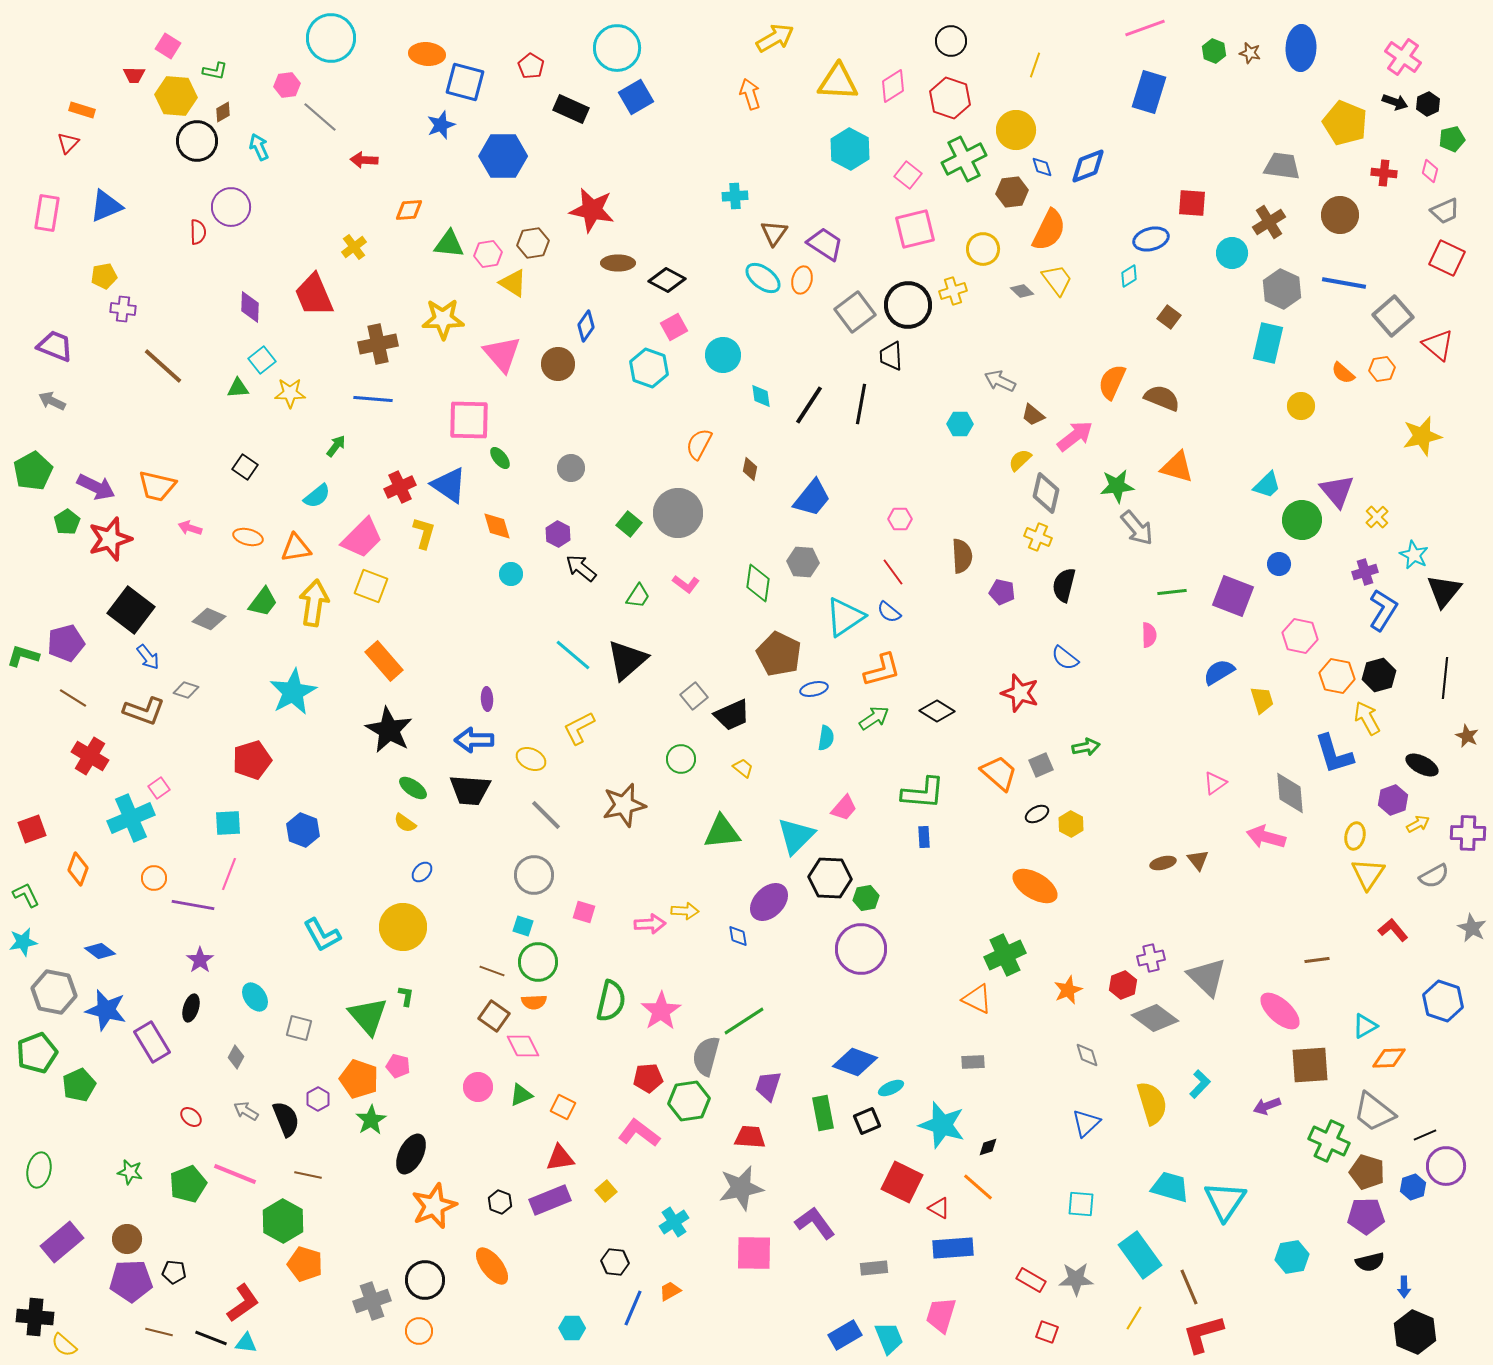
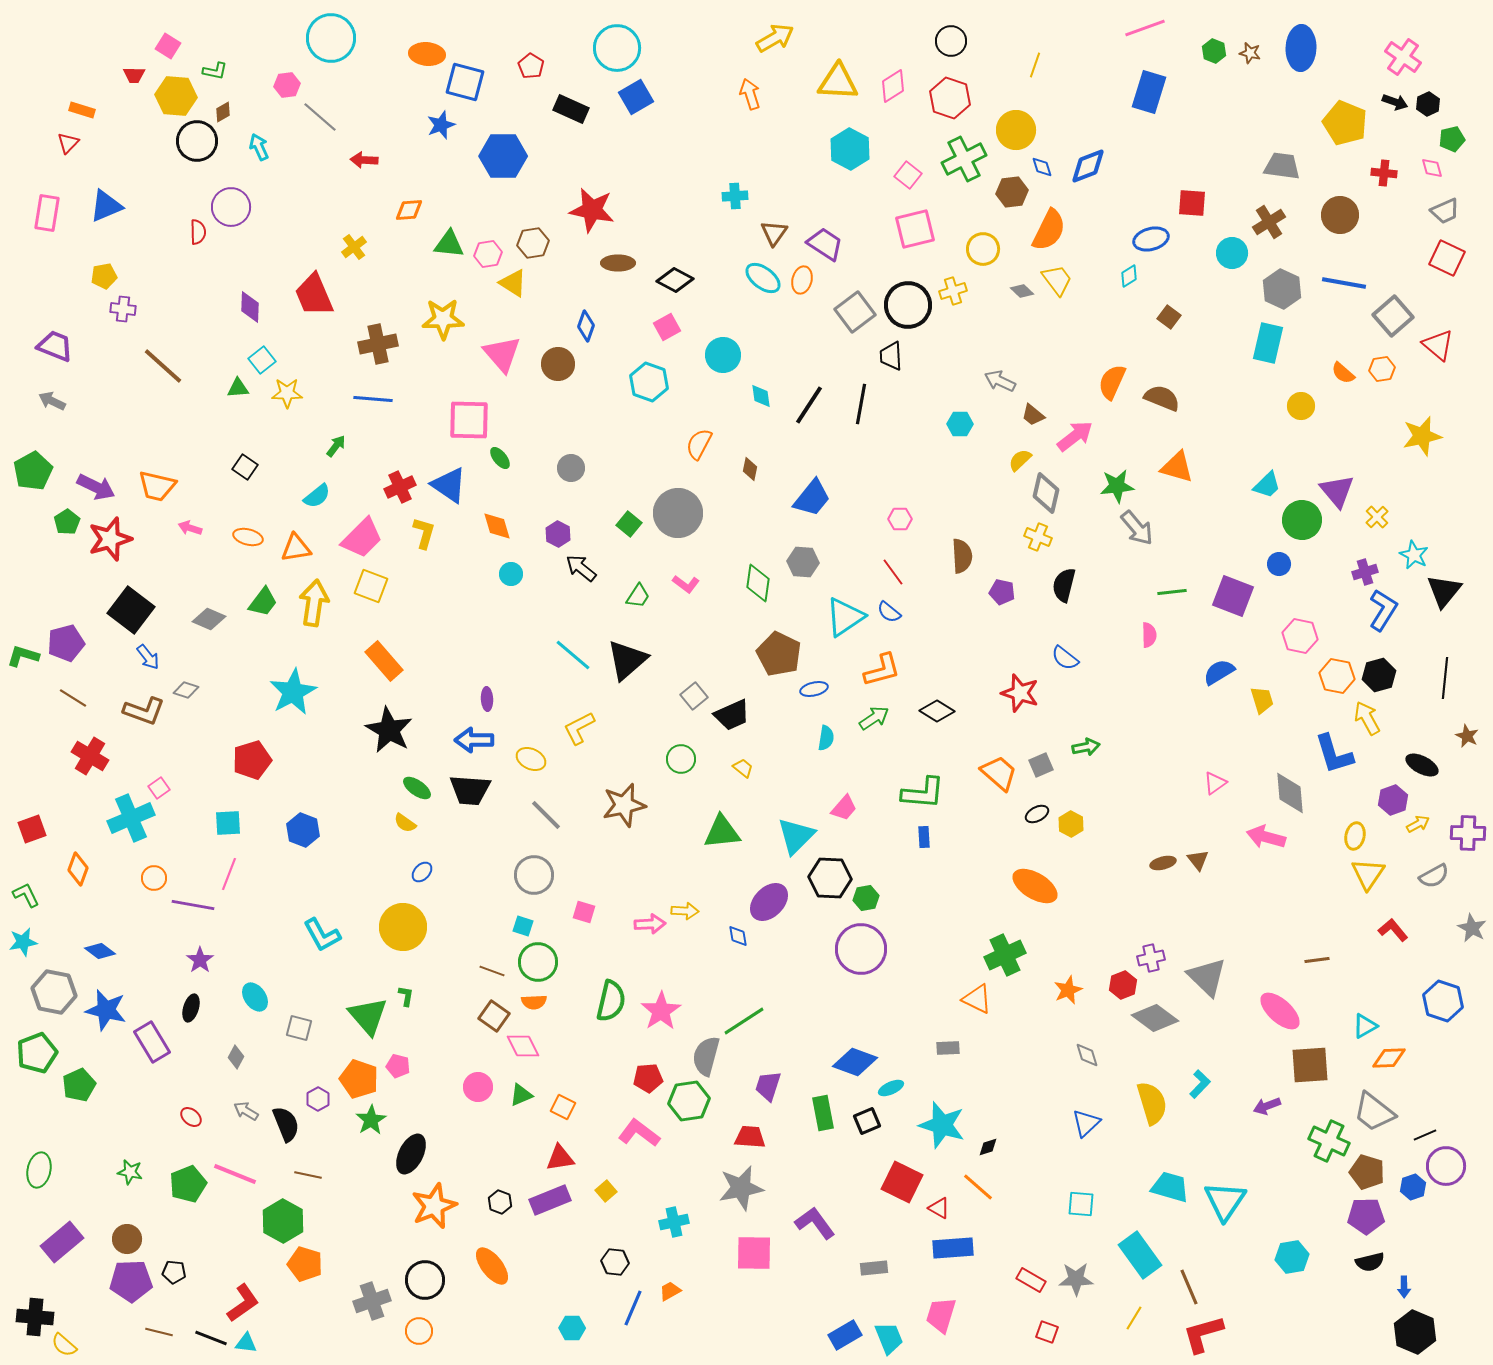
pink diamond at (1430, 171): moved 2 px right, 3 px up; rotated 30 degrees counterclockwise
black diamond at (667, 280): moved 8 px right
blue diamond at (586, 326): rotated 16 degrees counterclockwise
pink square at (674, 327): moved 7 px left
cyan hexagon at (649, 368): moved 14 px down
yellow star at (290, 393): moved 3 px left
green ellipse at (413, 788): moved 4 px right
gray rectangle at (973, 1062): moved 25 px left, 14 px up
black semicircle at (286, 1119): moved 5 px down
cyan cross at (674, 1222): rotated 20 degrees clockwise
